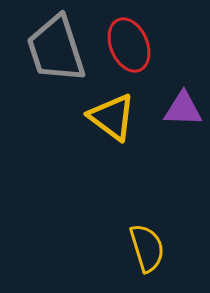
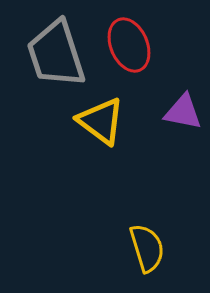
gray trapezoid: moved 5 px down
purple triangle: moved 3 px down; rotated 9 degrees clockwise
yellow triangle: moved 11 px left, 4 px down
